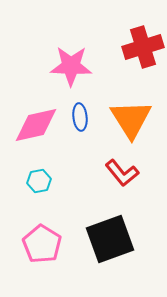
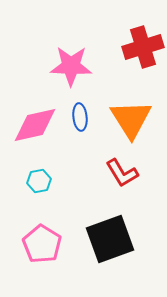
pink diamond: moved 1 px left
red L-shape: rotated 8 degrees clockwise
